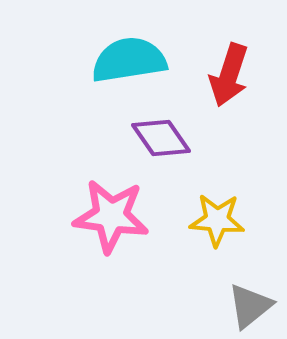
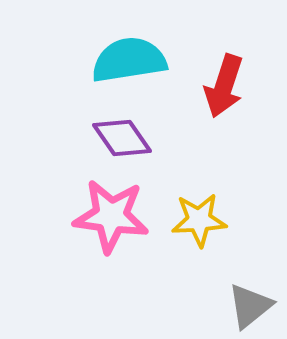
red arrow: moved 5 px left, 11 px down
purple diamond: moved 39 px left
yellow star: moved 18 px left; rotated 8 degrees counterclockwise
